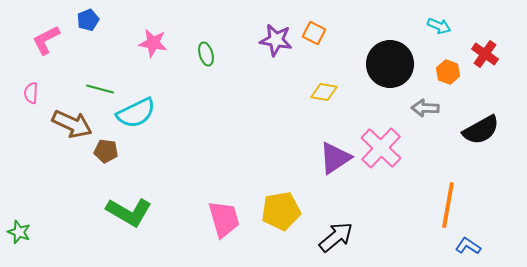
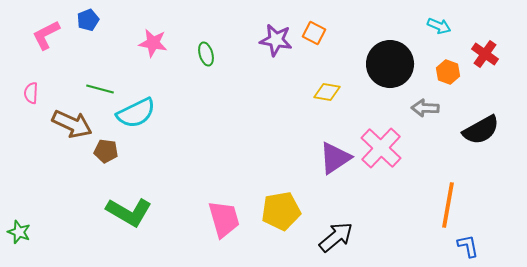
pink L-shape: moved 5 px up
yellow diamond: moved 3 px right
blue L-shape: rotated 45 degrees clockwise
